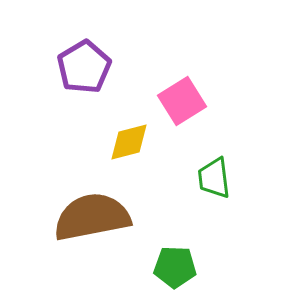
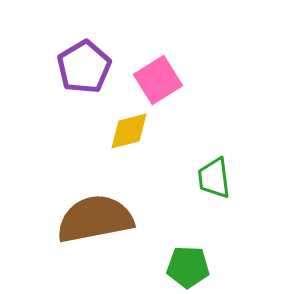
pink square: moved 24 px left, 21 px up
yellow diamond: moved 11 px up
brown semicircle: moved 3 px right, 2 px down
green pentagon: moved 13 px right
